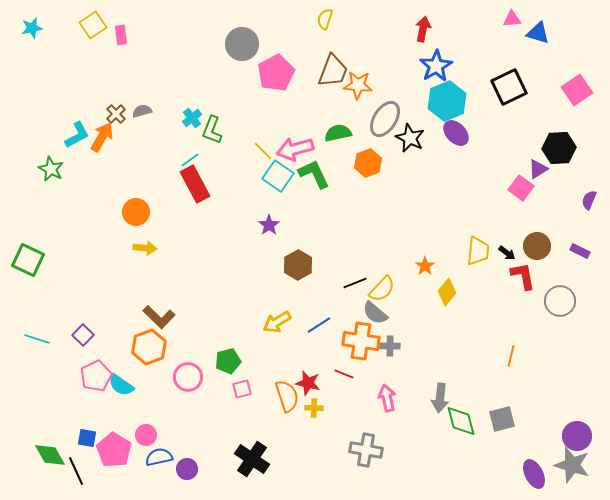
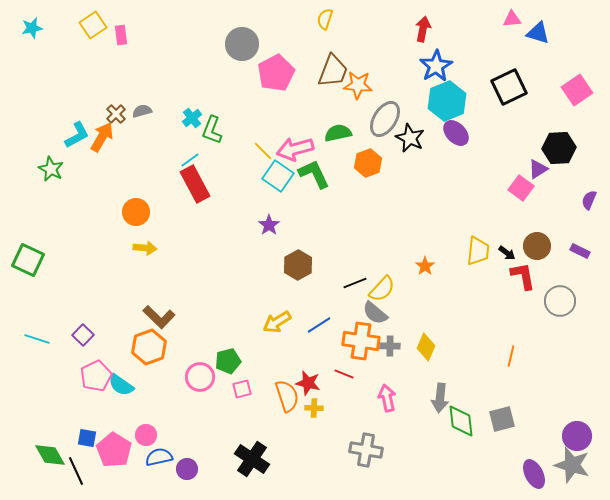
yellow diamond at (447, 292): moved 21 px left, 55 px down; rotated 16 degrees counterclockwise
pink circle at (188, 377): moved 12 px right
green diamond at (461, 421): rotated 8 degrees clockwise
